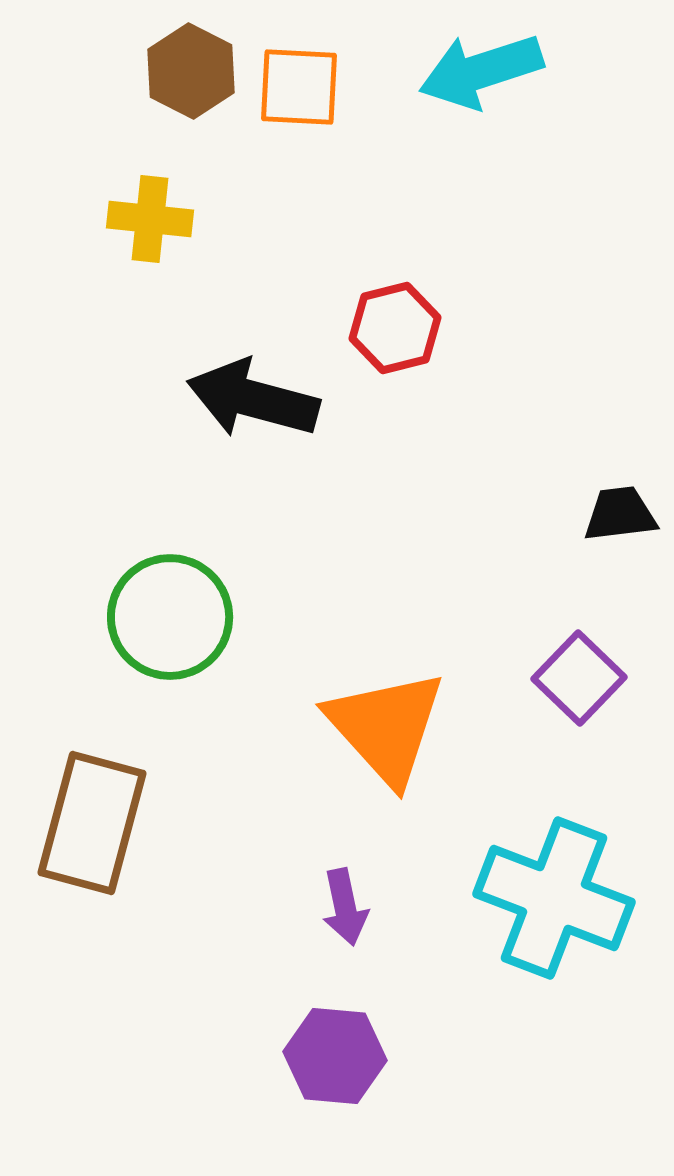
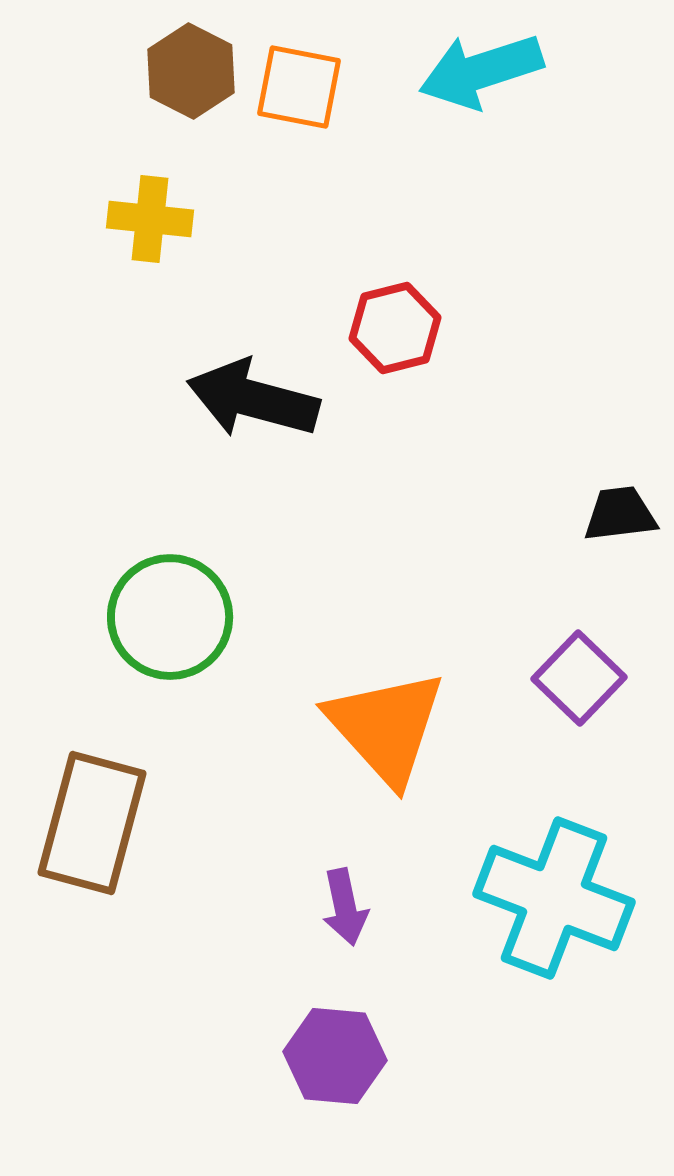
orange square: rotated 8 degrees clockwise
